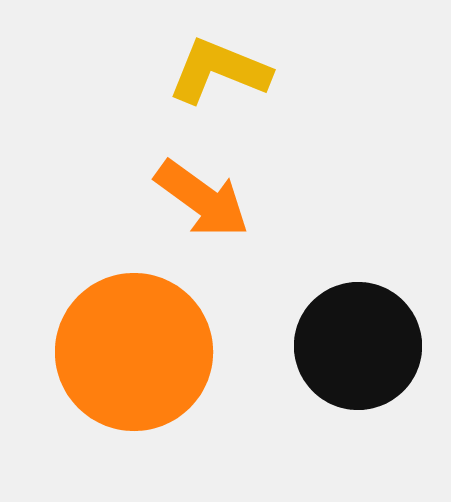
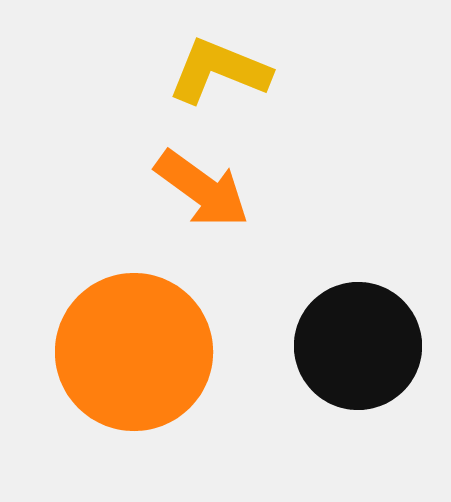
orange arrow: moved 10 px up
